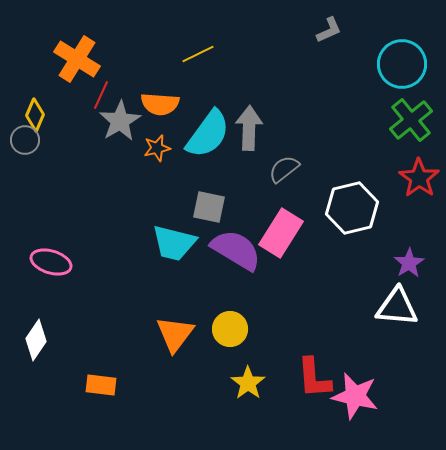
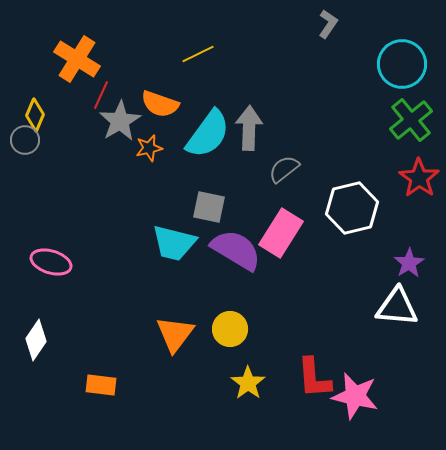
gray L-shape: moved 1 px left, 6 px up; rotated 32 degrees counterclockwise
orange semicircle: rotated 15 degrees clockwise
orange star: moved 8 px left
